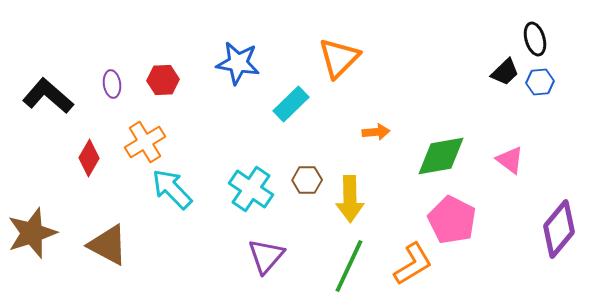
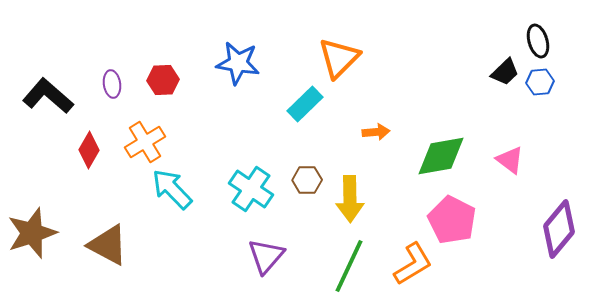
black ellipse: moved 3 px right, 2 px down
cyan rectangle: moved 14 px right
red diamond: moved 8 px up
